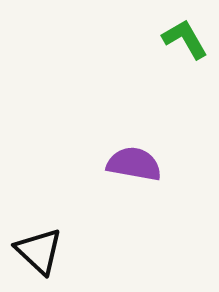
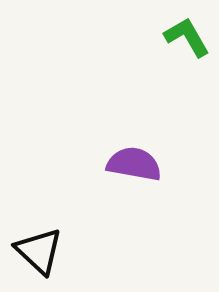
green L-shape: moved 2 px right, 2 px up
